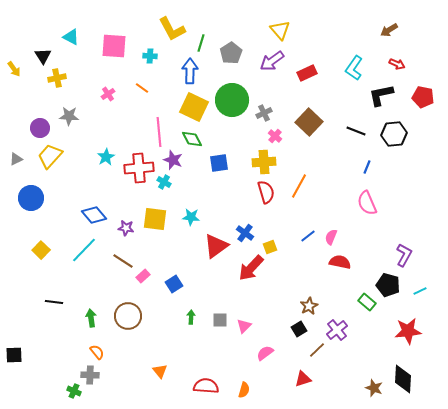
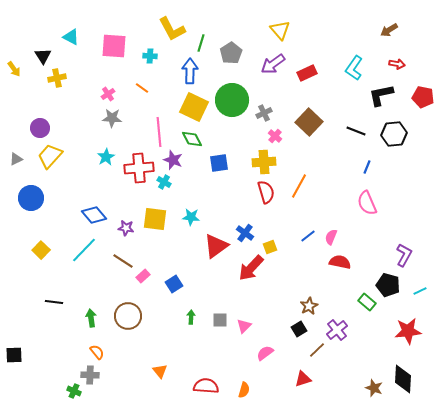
purple arrow at (272, 61): moved 1 px right, 3 px down
red arrow at (397, 64): rotated 14 degrees counterclockwise
gray star at (69, 116): moved 43 px right, 2 px down
